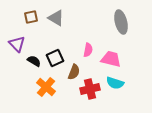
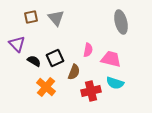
gray triangle: rotated 18 degrees clockwise
red cross: moved 1 px right, 2 px down
